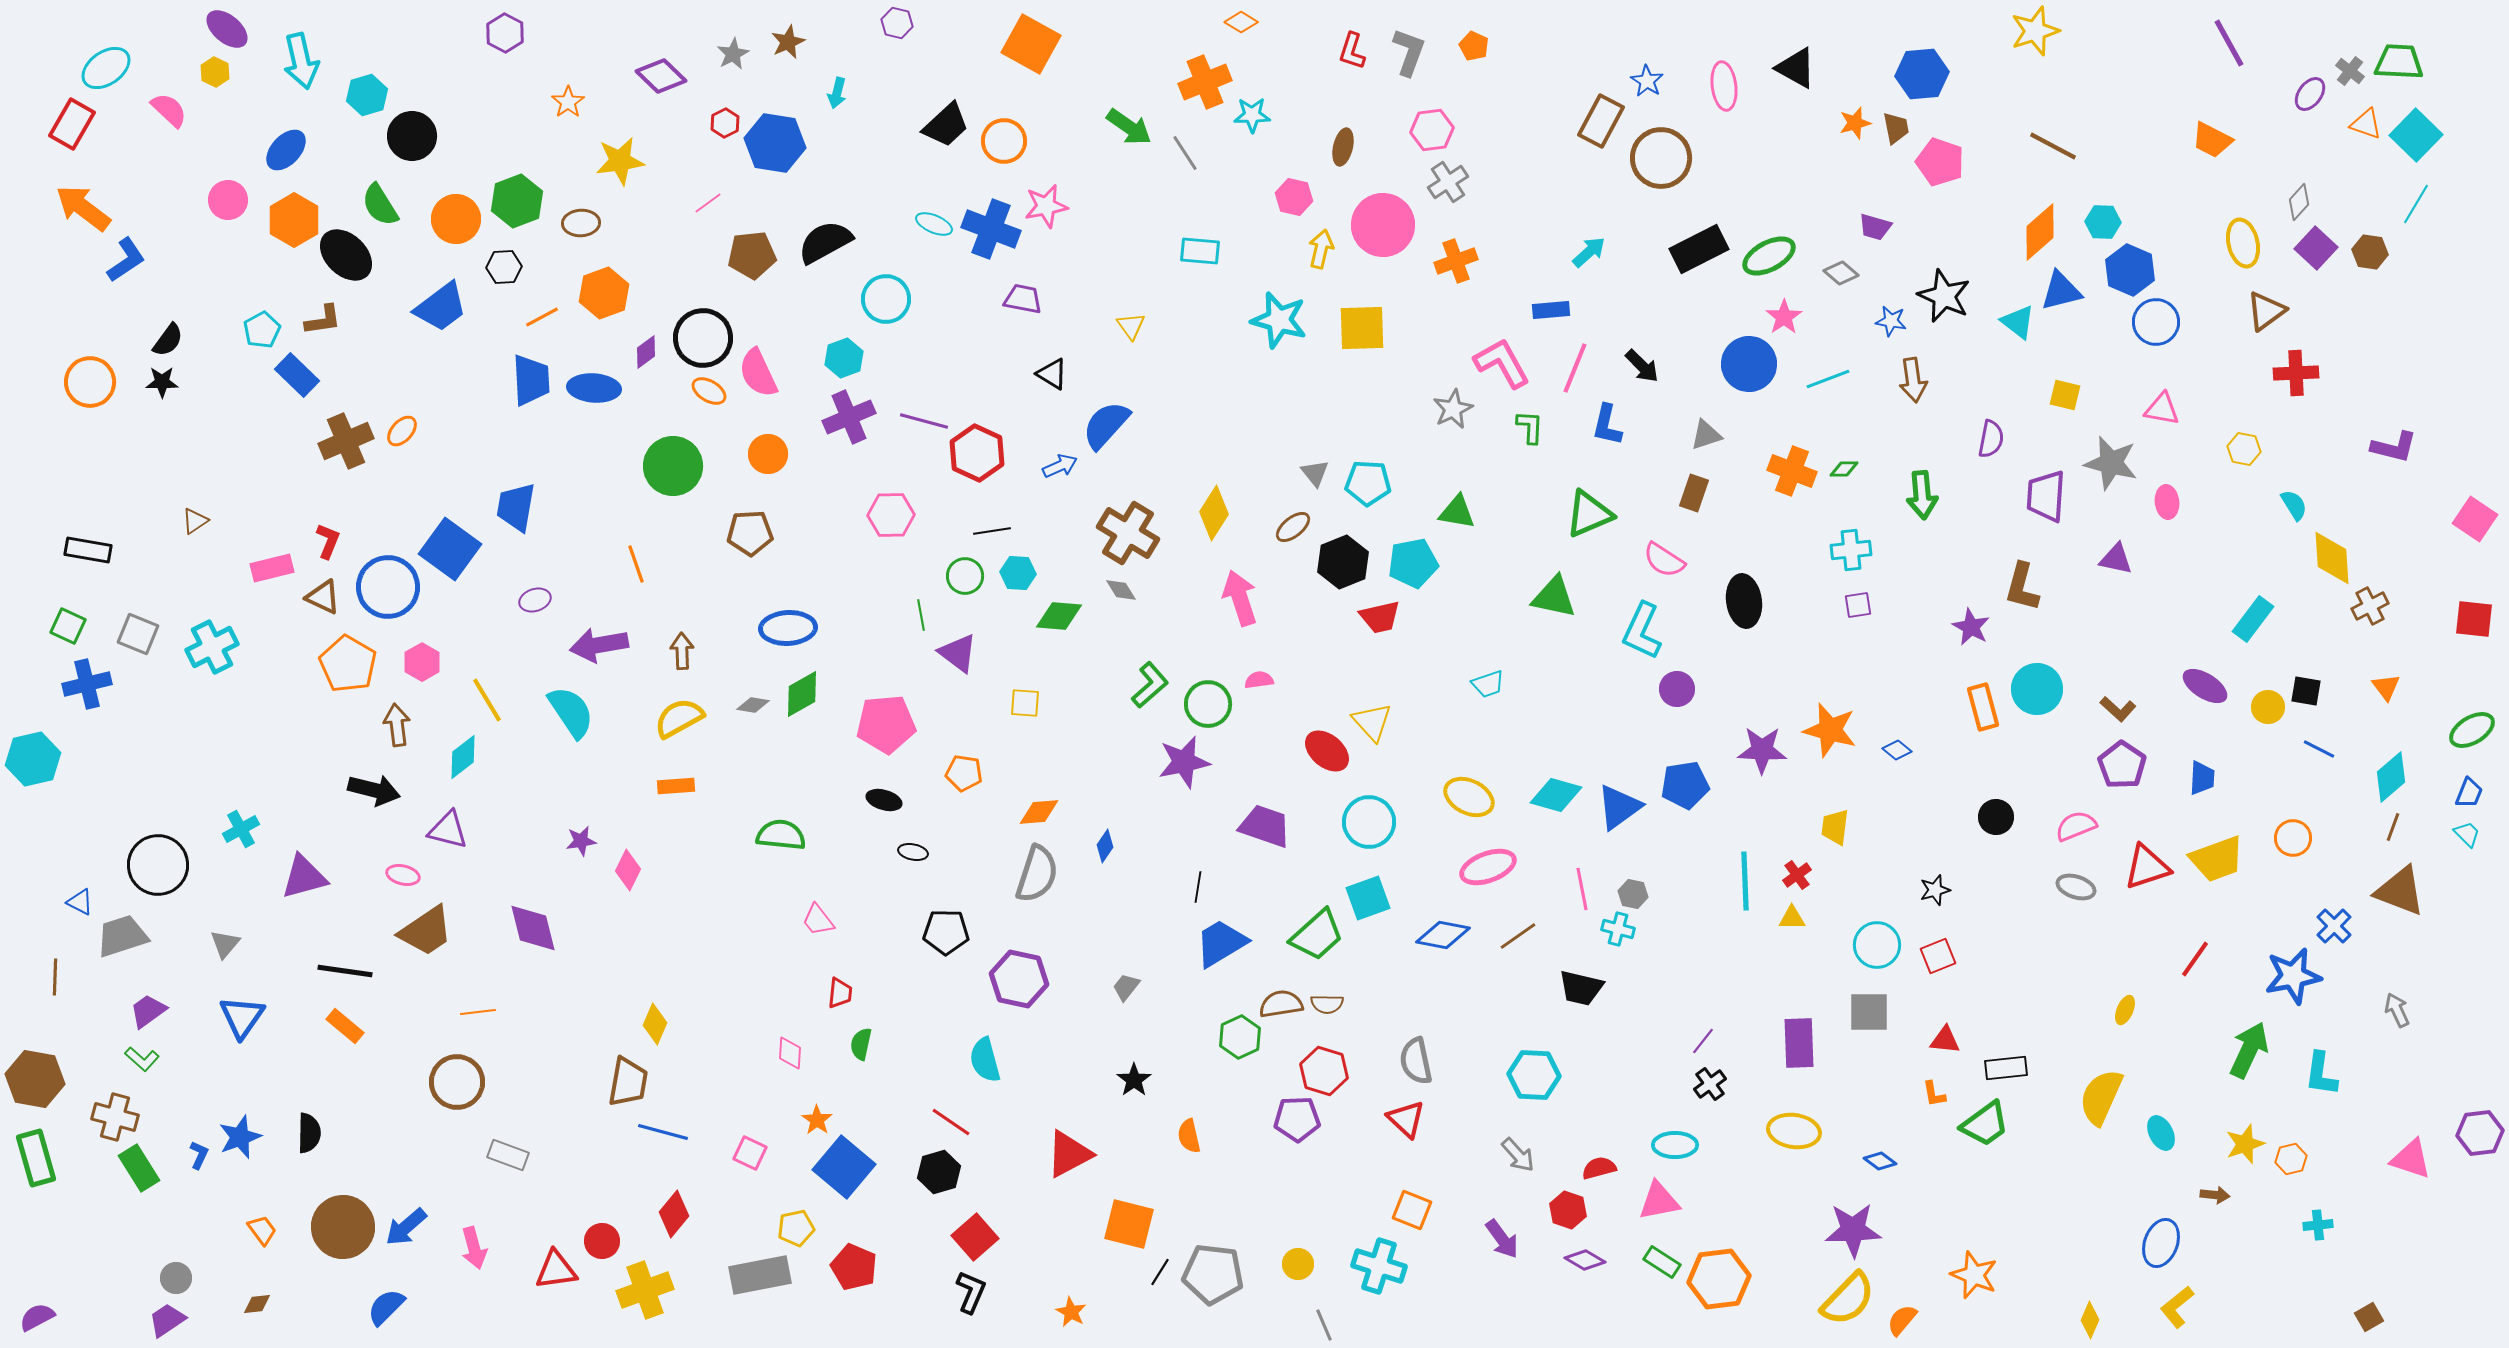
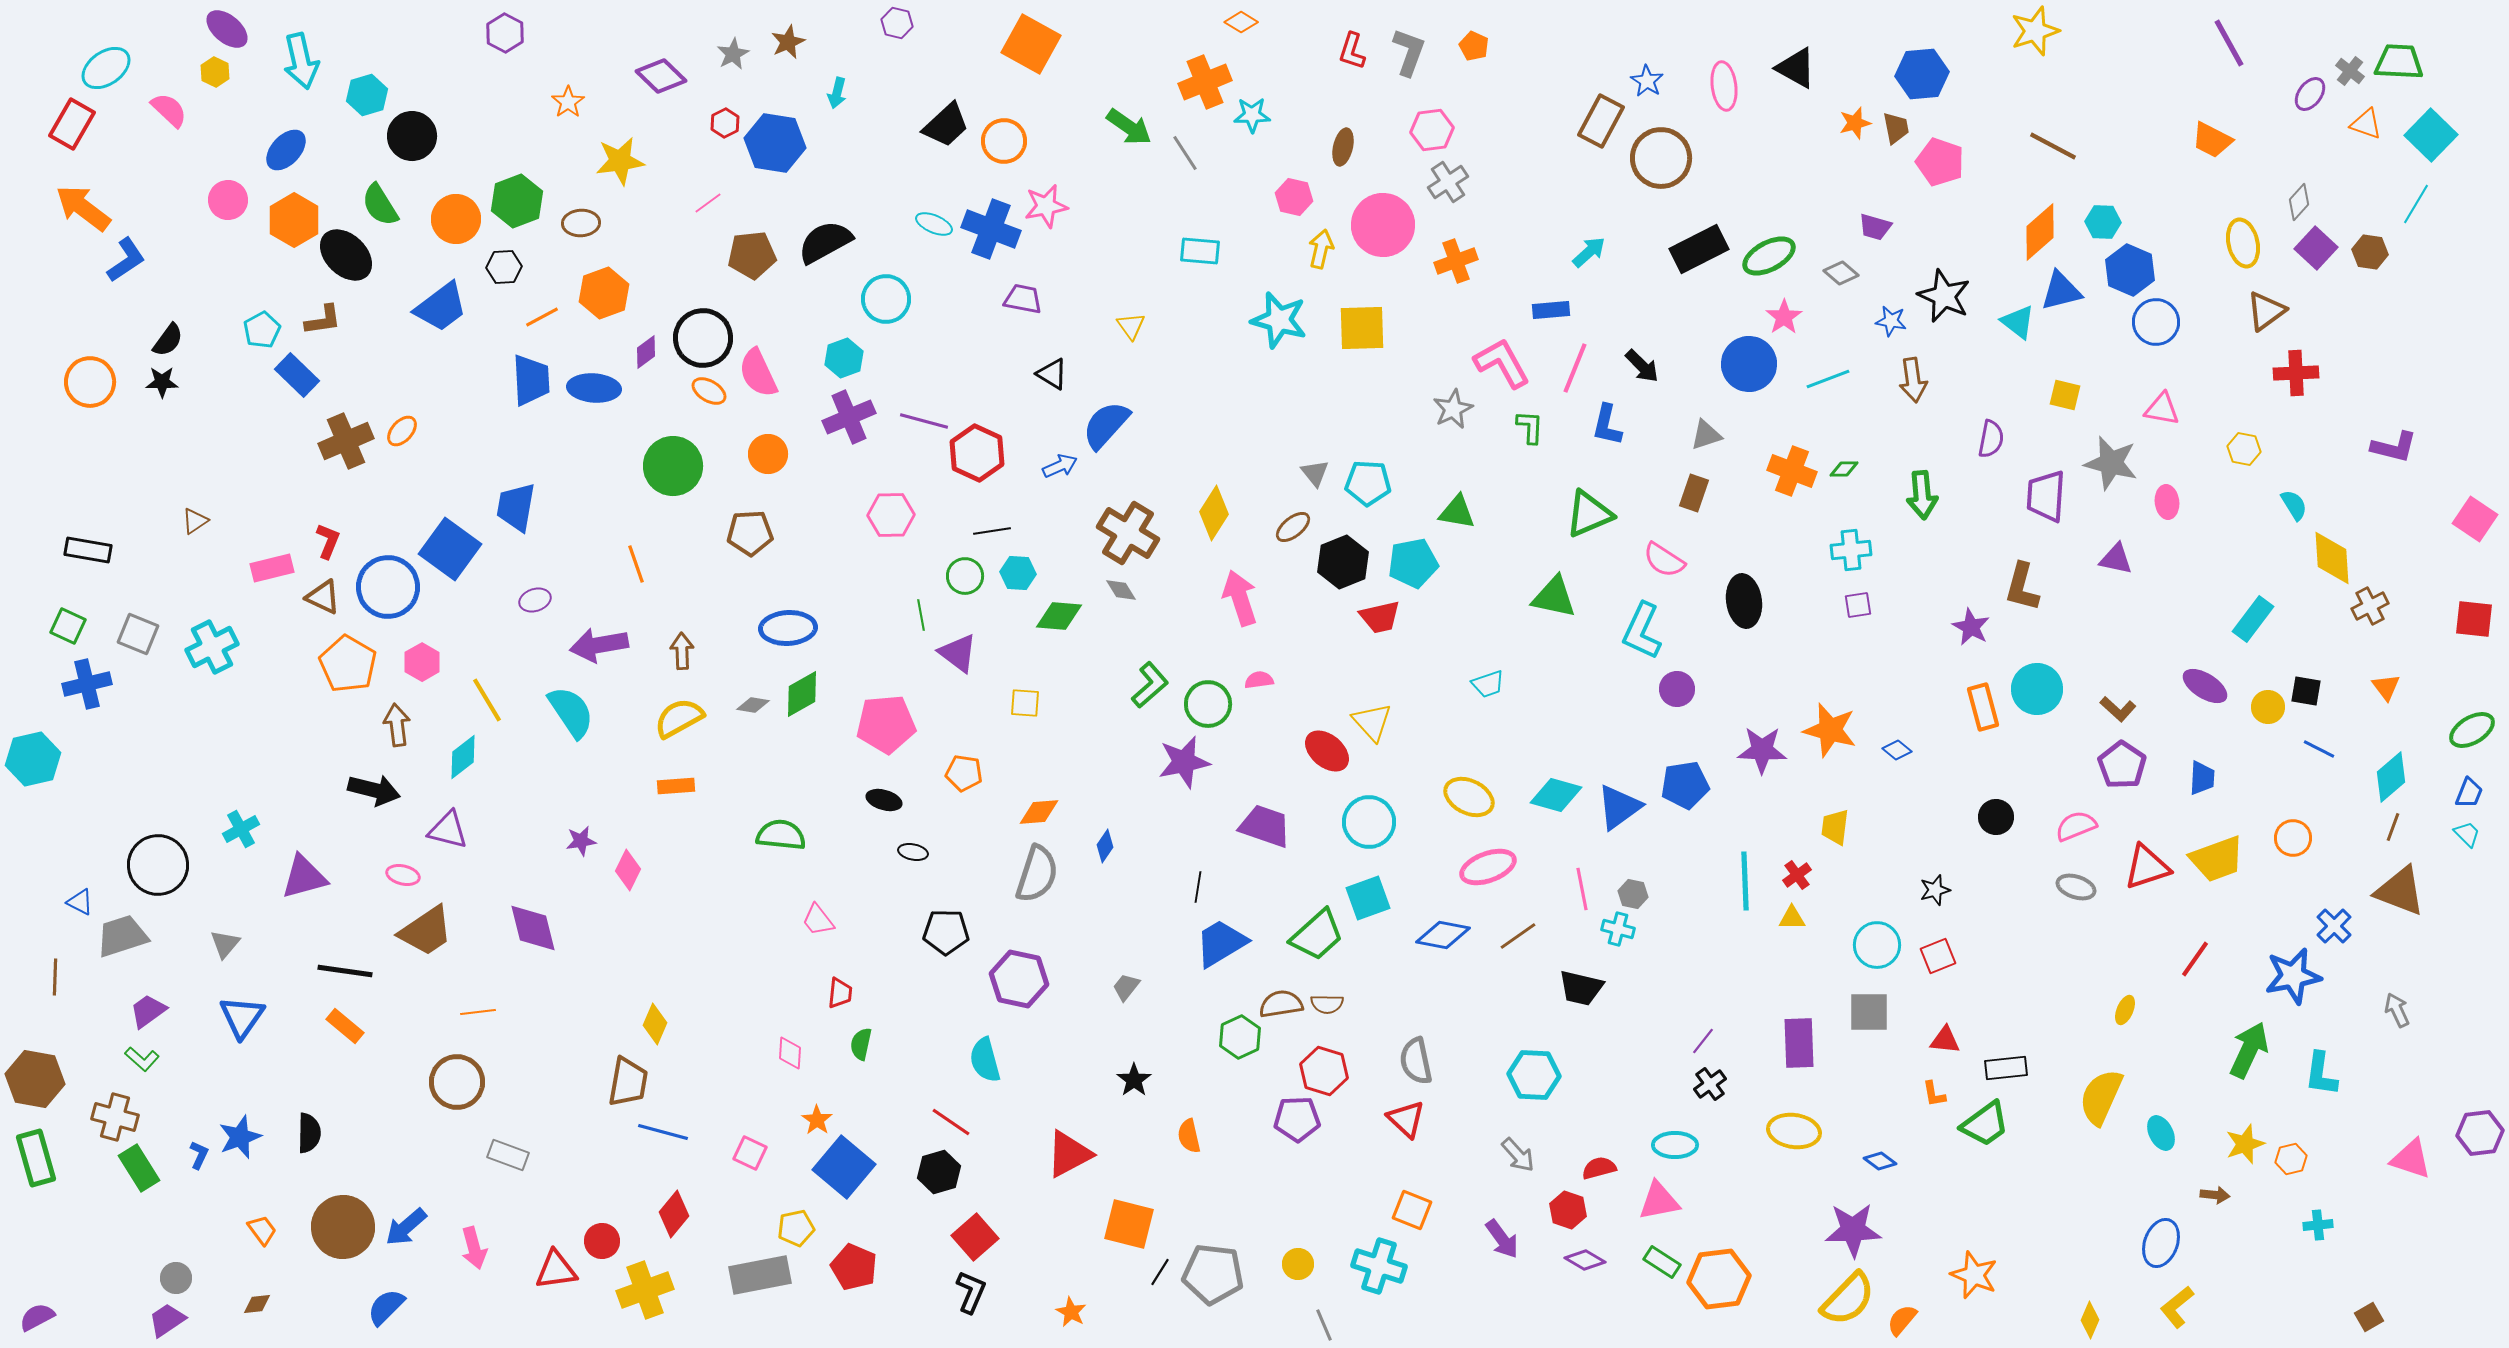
cyan square at (2416, 135): moved 15 px right
